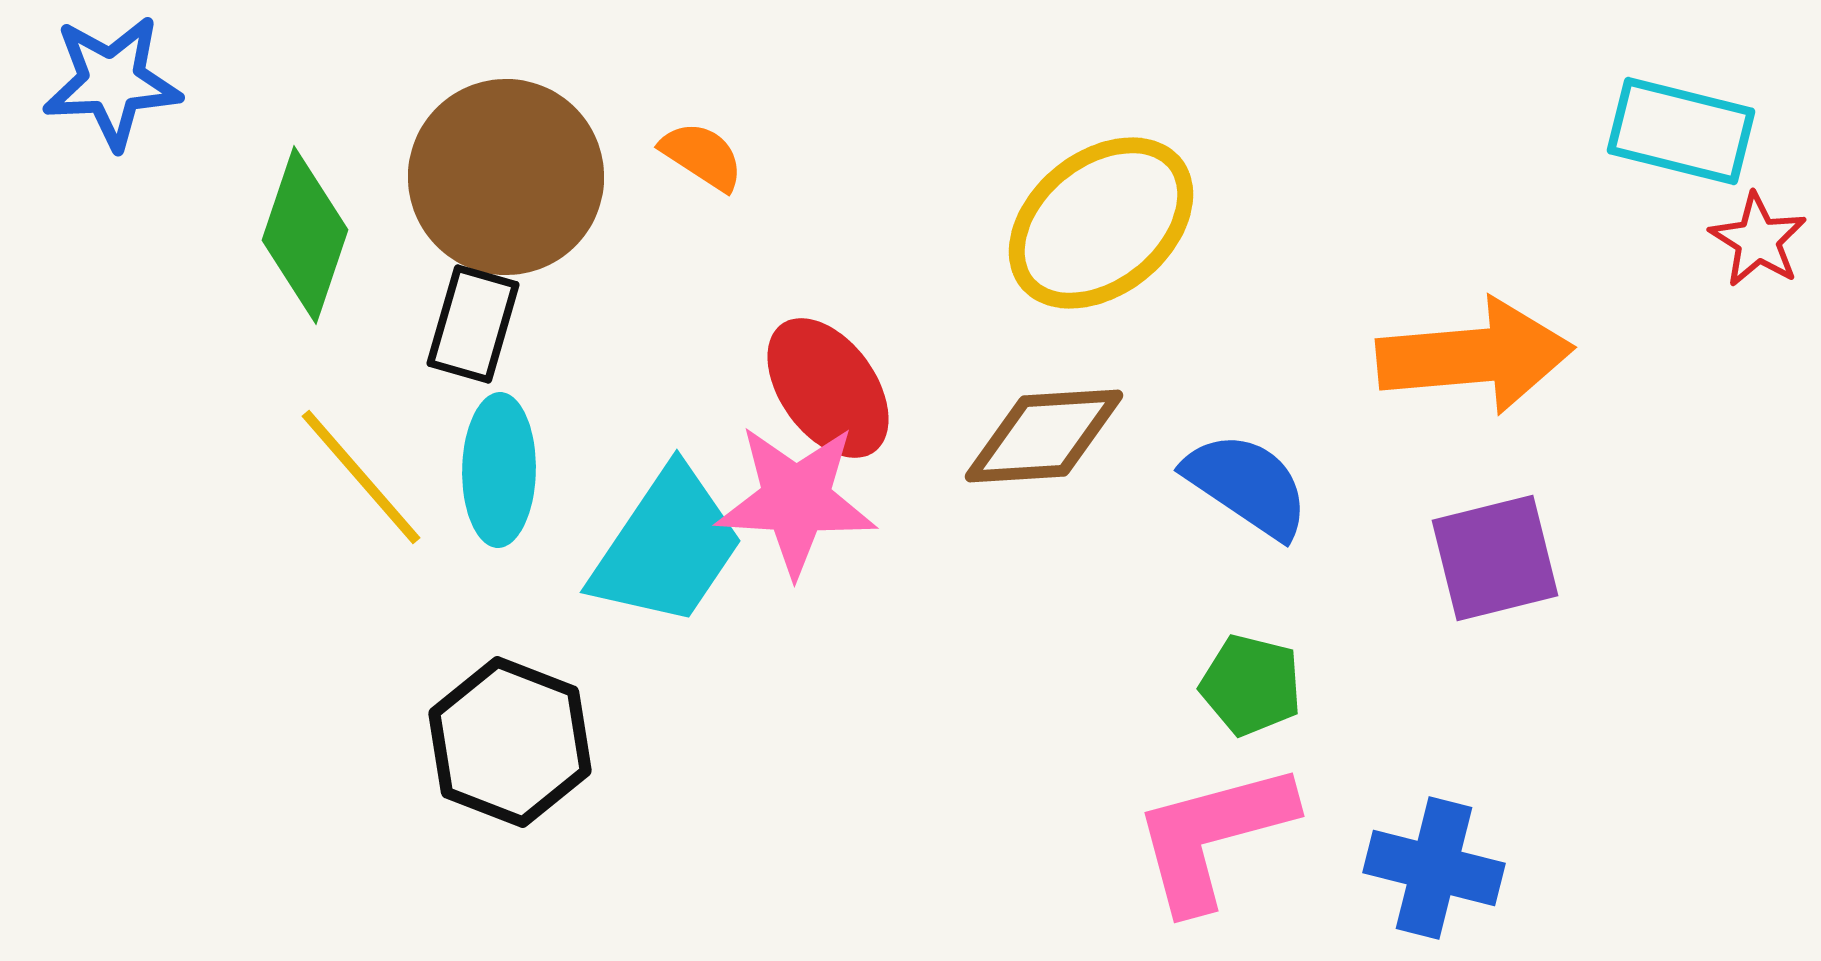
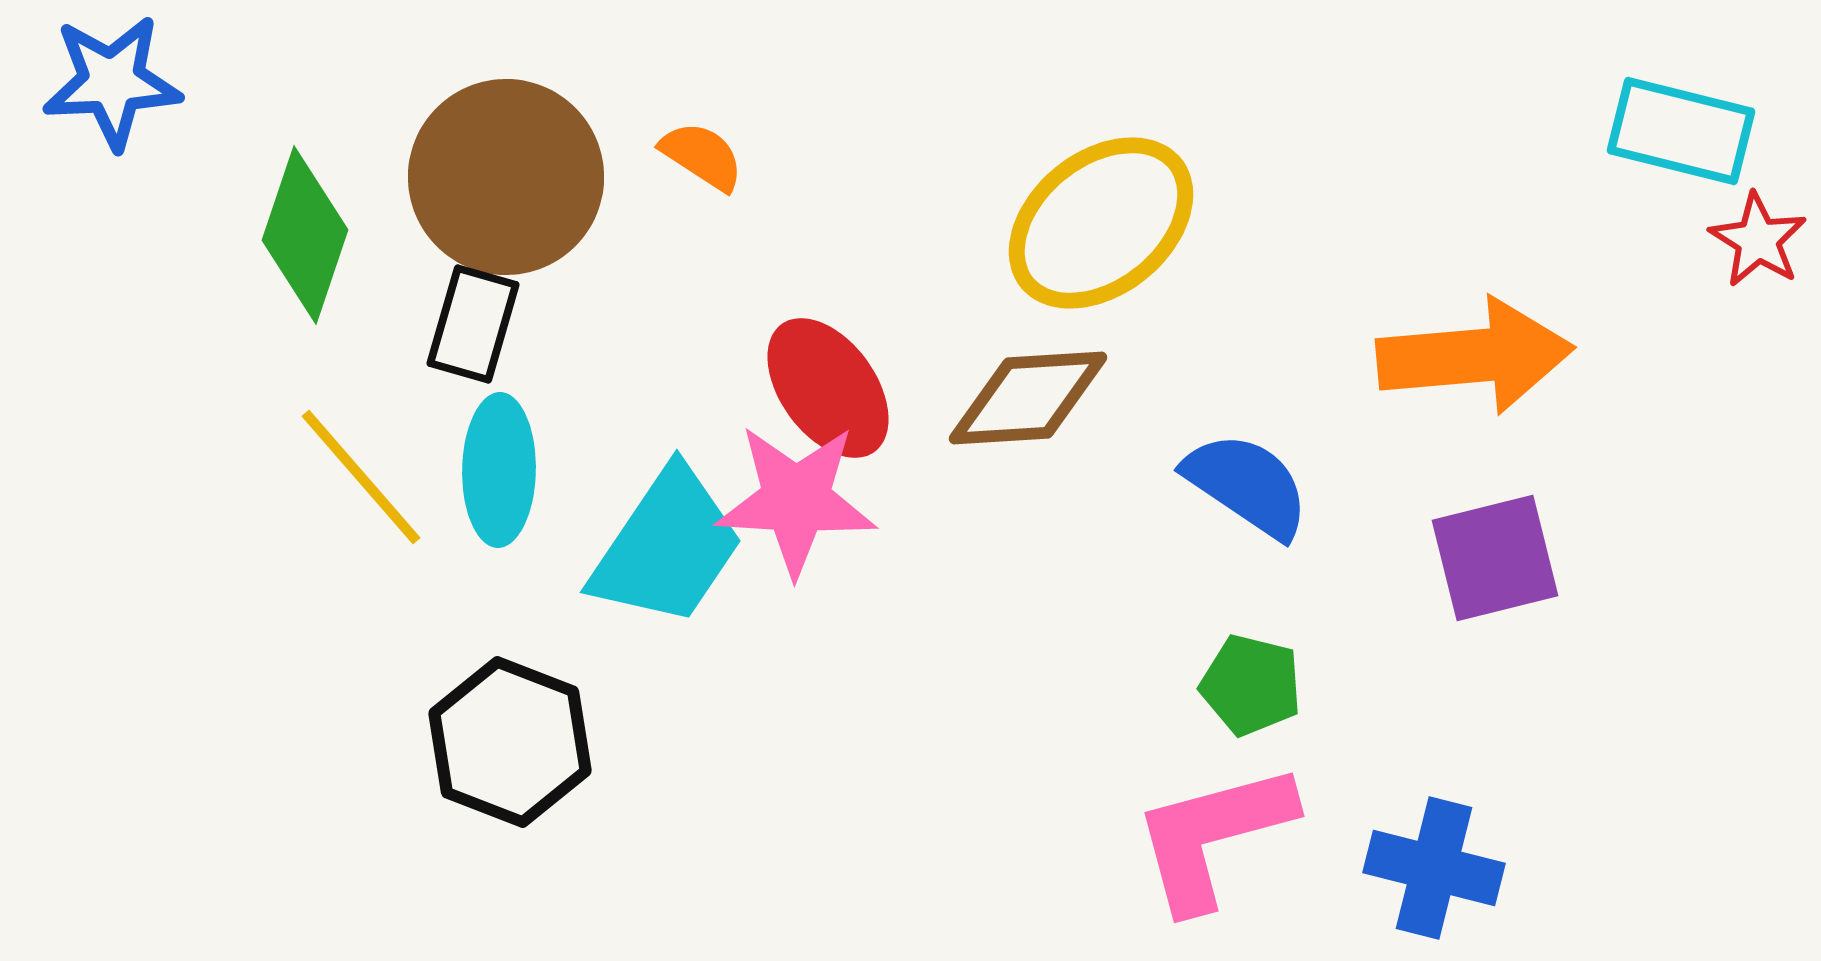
brown diamond: moved 16 px left, 38 px up
